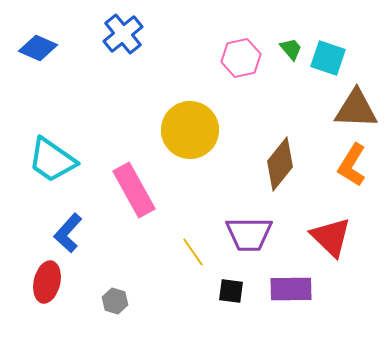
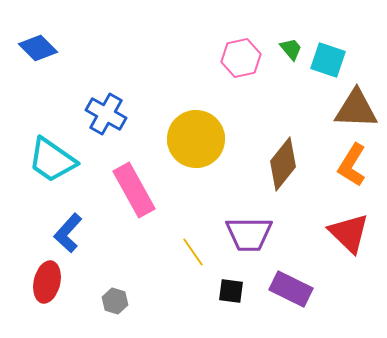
blue cross: moved 17 px left, 80 px down; rotated 21 degrees counterclockwise
blue diamond: rotated 21 degrees clockwise
cyan square: moved 2 px down
yellow circle: moved 6 px right, 9 px down
brown diamond: moved 3 px right
red triangle: moved 18 px right, 4 px up
purple rectangle: rotated 27 degrees clockwise
